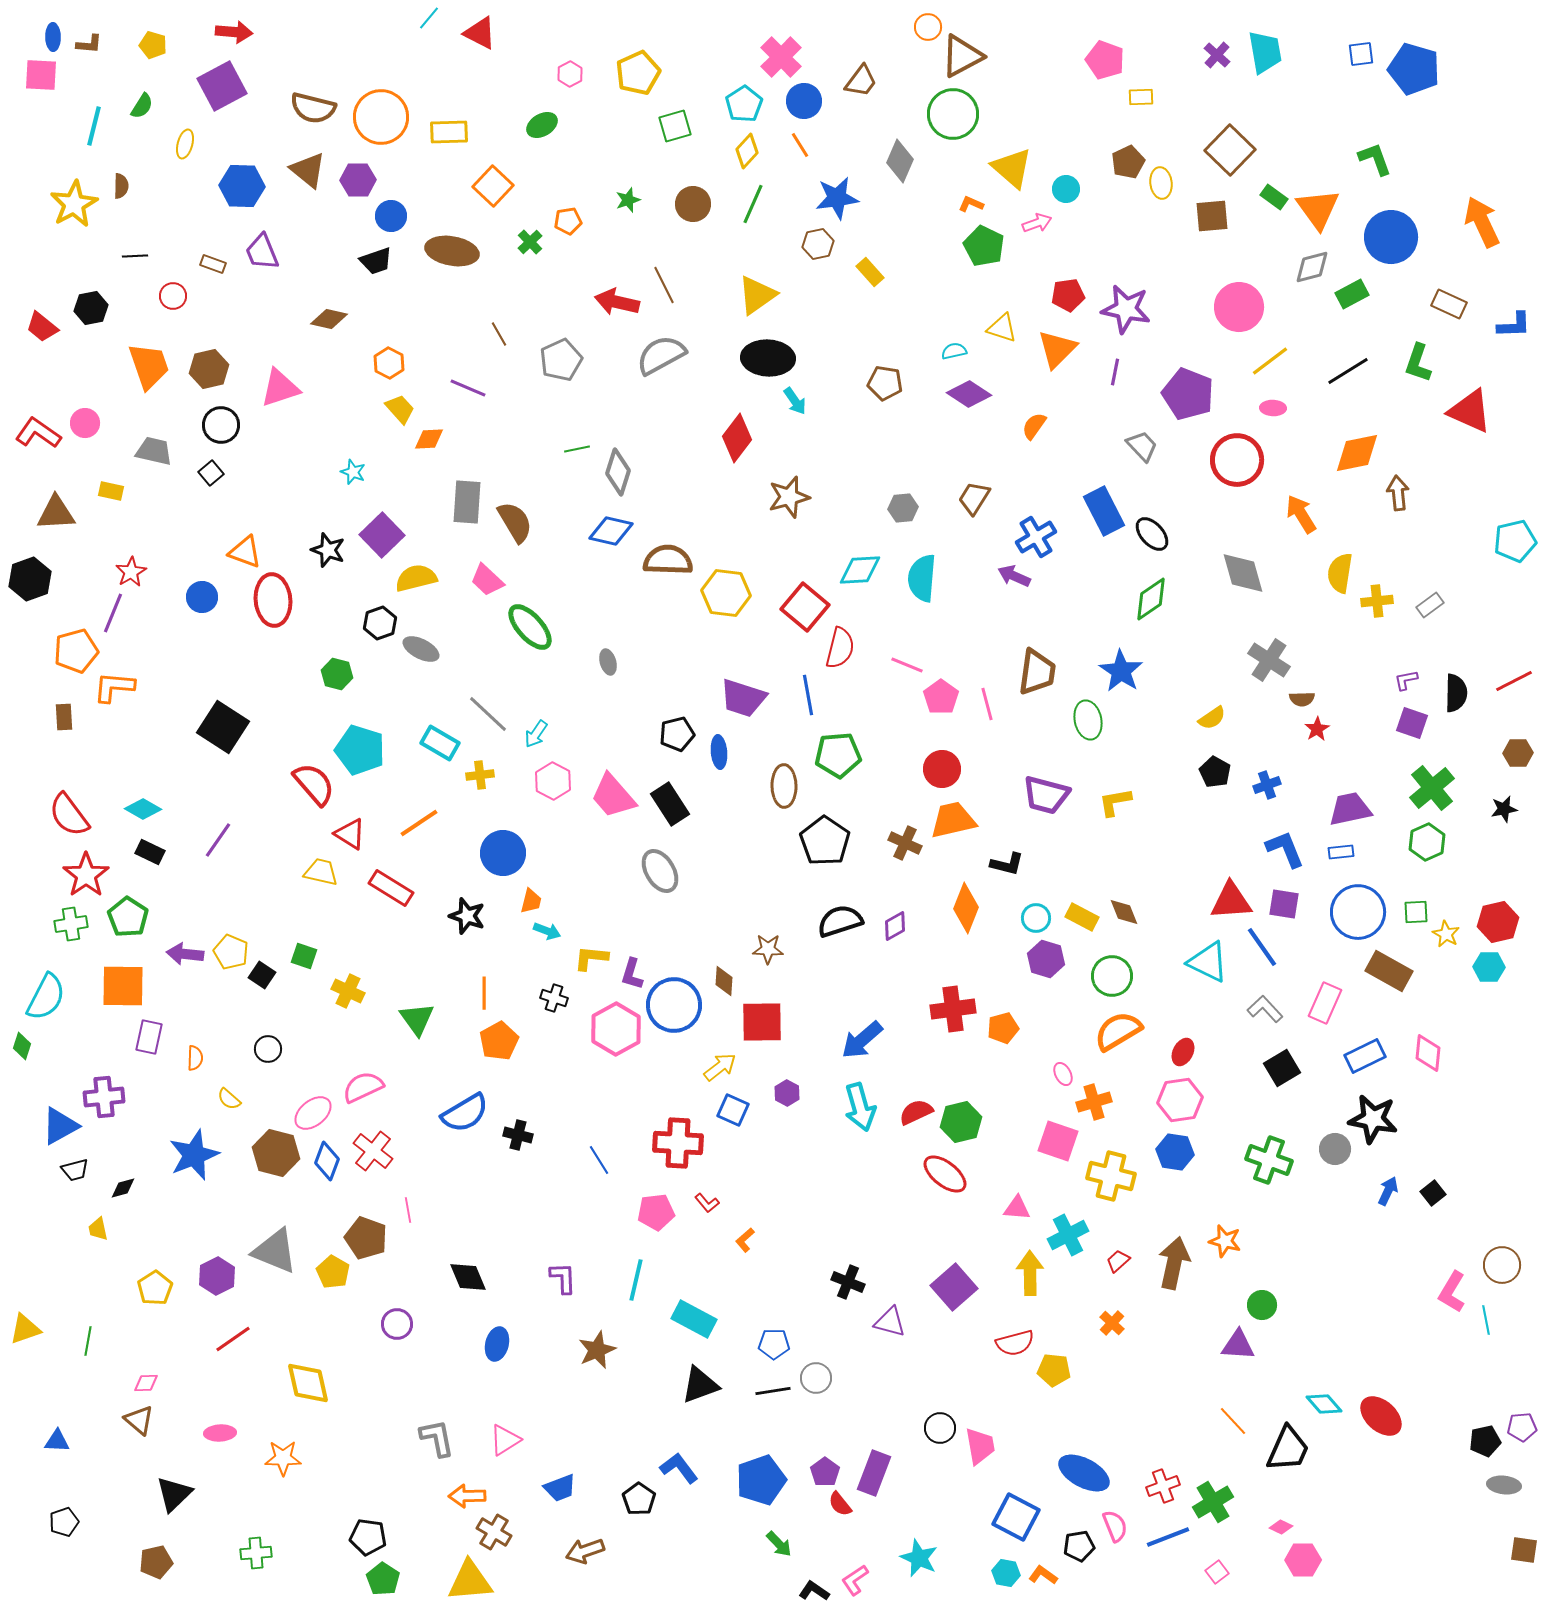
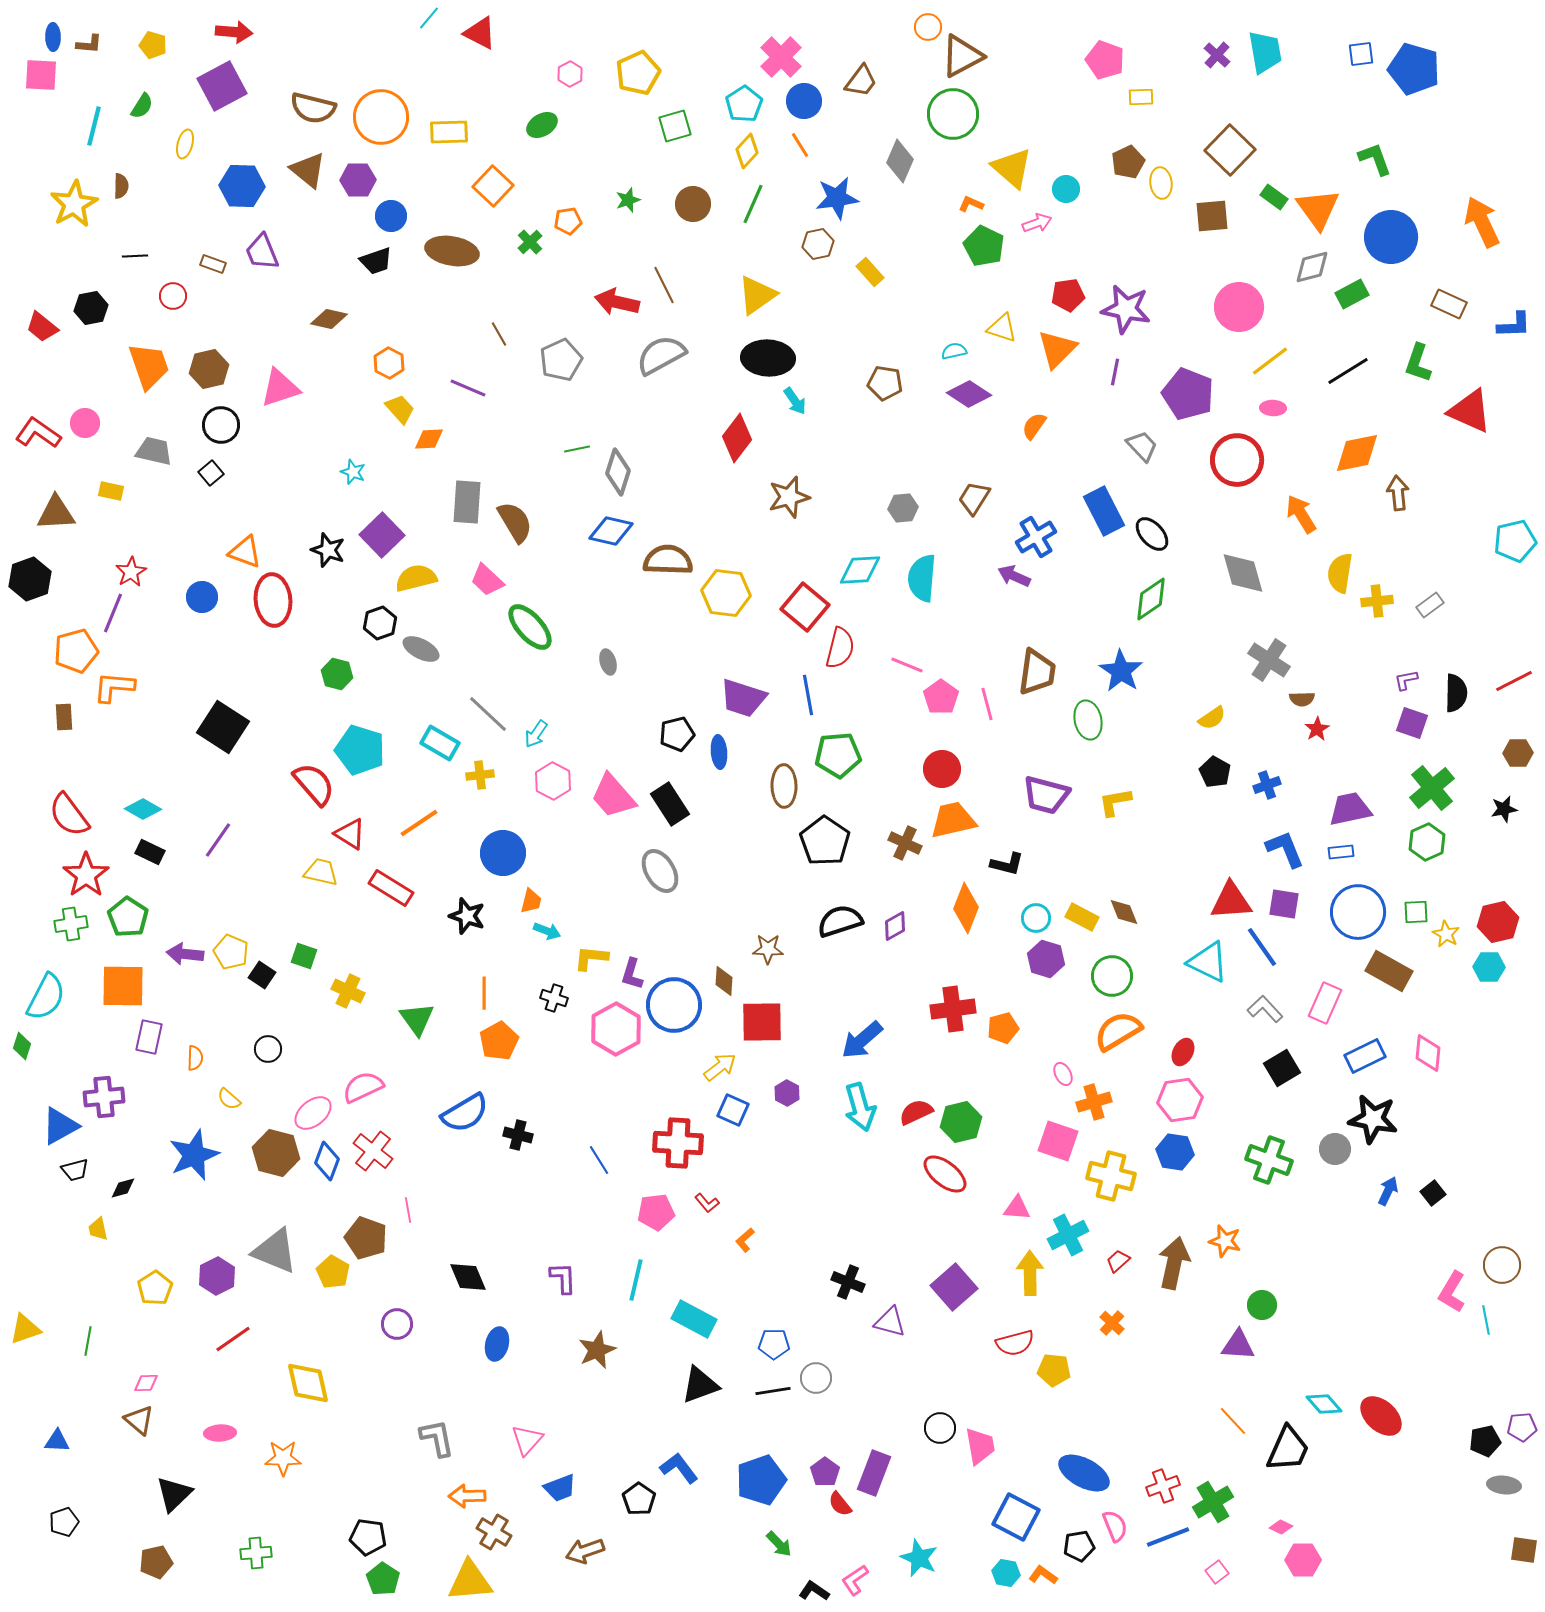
pink triangle at (505, 1440): moved 22 px right; rotated 16 degrees counterclockwise
